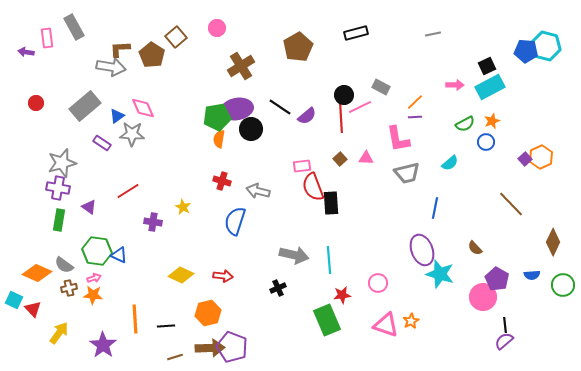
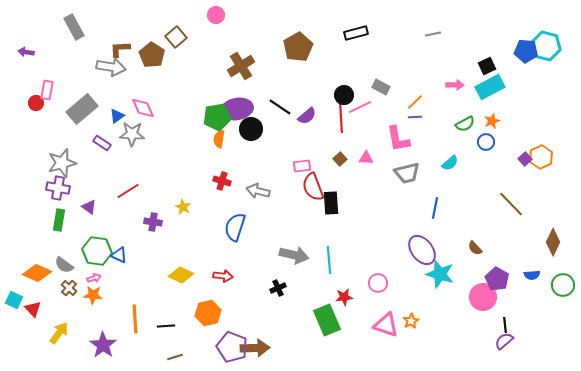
pink circle at (217, 28): moved 1 px left, 13 px up
pink rectangle at (47, 38): moved 52 px down; rotated 18 degrees clockwise
gray rectangle at (85, 106): moved 3 px left, 3 px down
blue semicircle at (235, 221): moved 6 px down
purple ellipse at (422, 250): rotated 16 degrees counterclockwise
brown cross at (69, 288): rotated 35 degrees counterclockwise
red star at (342, 295): moved 2 px right, 2 px down
brown arrow at (210, 348): moved 45 px right
